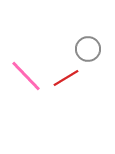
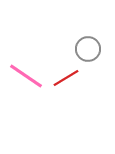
pink line: rotated 12 degrees counterclockwise
